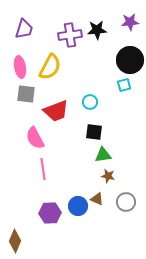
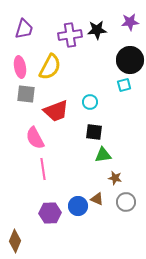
brown star: moved 7 px right, 2 px down
